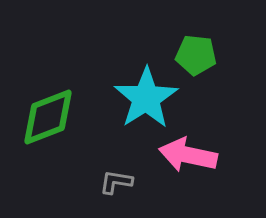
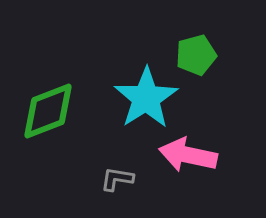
green pentagon: rotated 21 degrees counterclockwise
green diamond: moved 6 px up
gray L-shape: moved 1 px right, 3 px up
